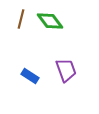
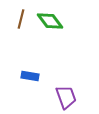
purple trapezoid: moved 27 px down
blue rectangle: rotated 24 degrees counterclockwise
